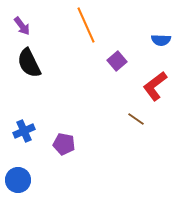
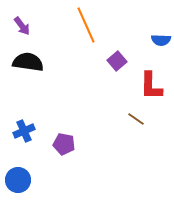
black semicircle: moved 1 px left, 1 px up; rotated 124 degrees clockwise
red L-shape: moved 4 px left; rotated 52 degrees counterclockwise
